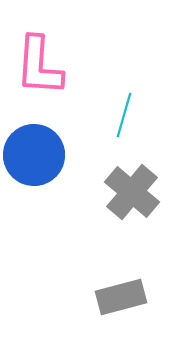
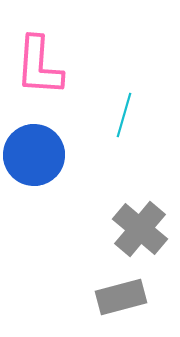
gray cross: moved 8 px right, 37 px down
